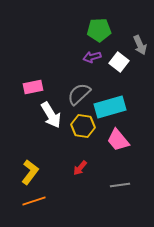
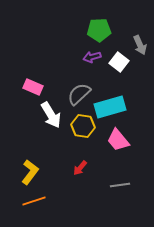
pink rectangle: rotated 36 degrees clockwise
